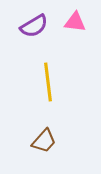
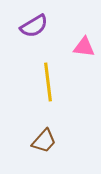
pink triangle: moved 9 px right, 25 px down
